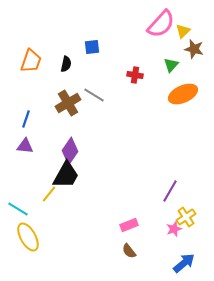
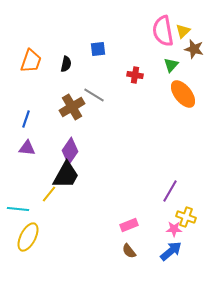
pink semicircle: moved 2 px right, 7 px down; rotated 128 degrees clockwise
blue square: moved 6 px right, 2 px down
orange ellipse: rotated 76 degrees clockwise
brown cross: moved 4 px right, 4 px down
purple triangle: moved 2 px right, 2 px down
cyan line: rotated 25 degrees counterclockwise
yellow cross: rotated 36 degrees counterclockwise
pink star: rotated 21 degrees clockwise
yellow ellipse: rotated 56 degrees clockwise
blue arrow: moved 13 px left, 12 px up
